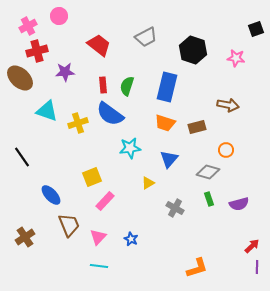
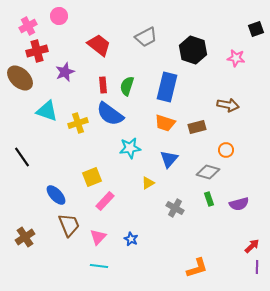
purple star: rotated 18 degrees counterclockwise
blue ellipse: moved 5 px right
